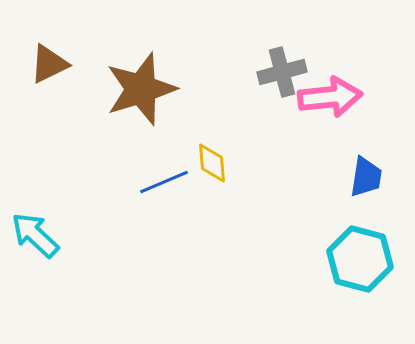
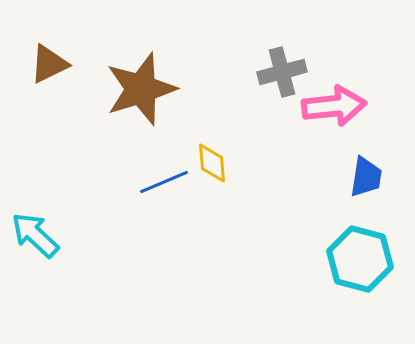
pink arrow: moved 4 px right, 9 px down
